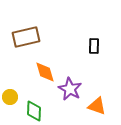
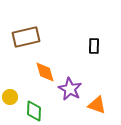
orange triangle: moved 1 px up
